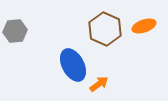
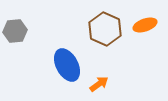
orange ellipse: moved 1 px right, 1 px up
blue ellipse: moved 6 px left
